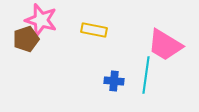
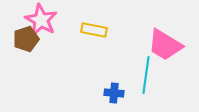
pink star: rotated 12 degrees clockwise
blue cross: moved 12 px down
